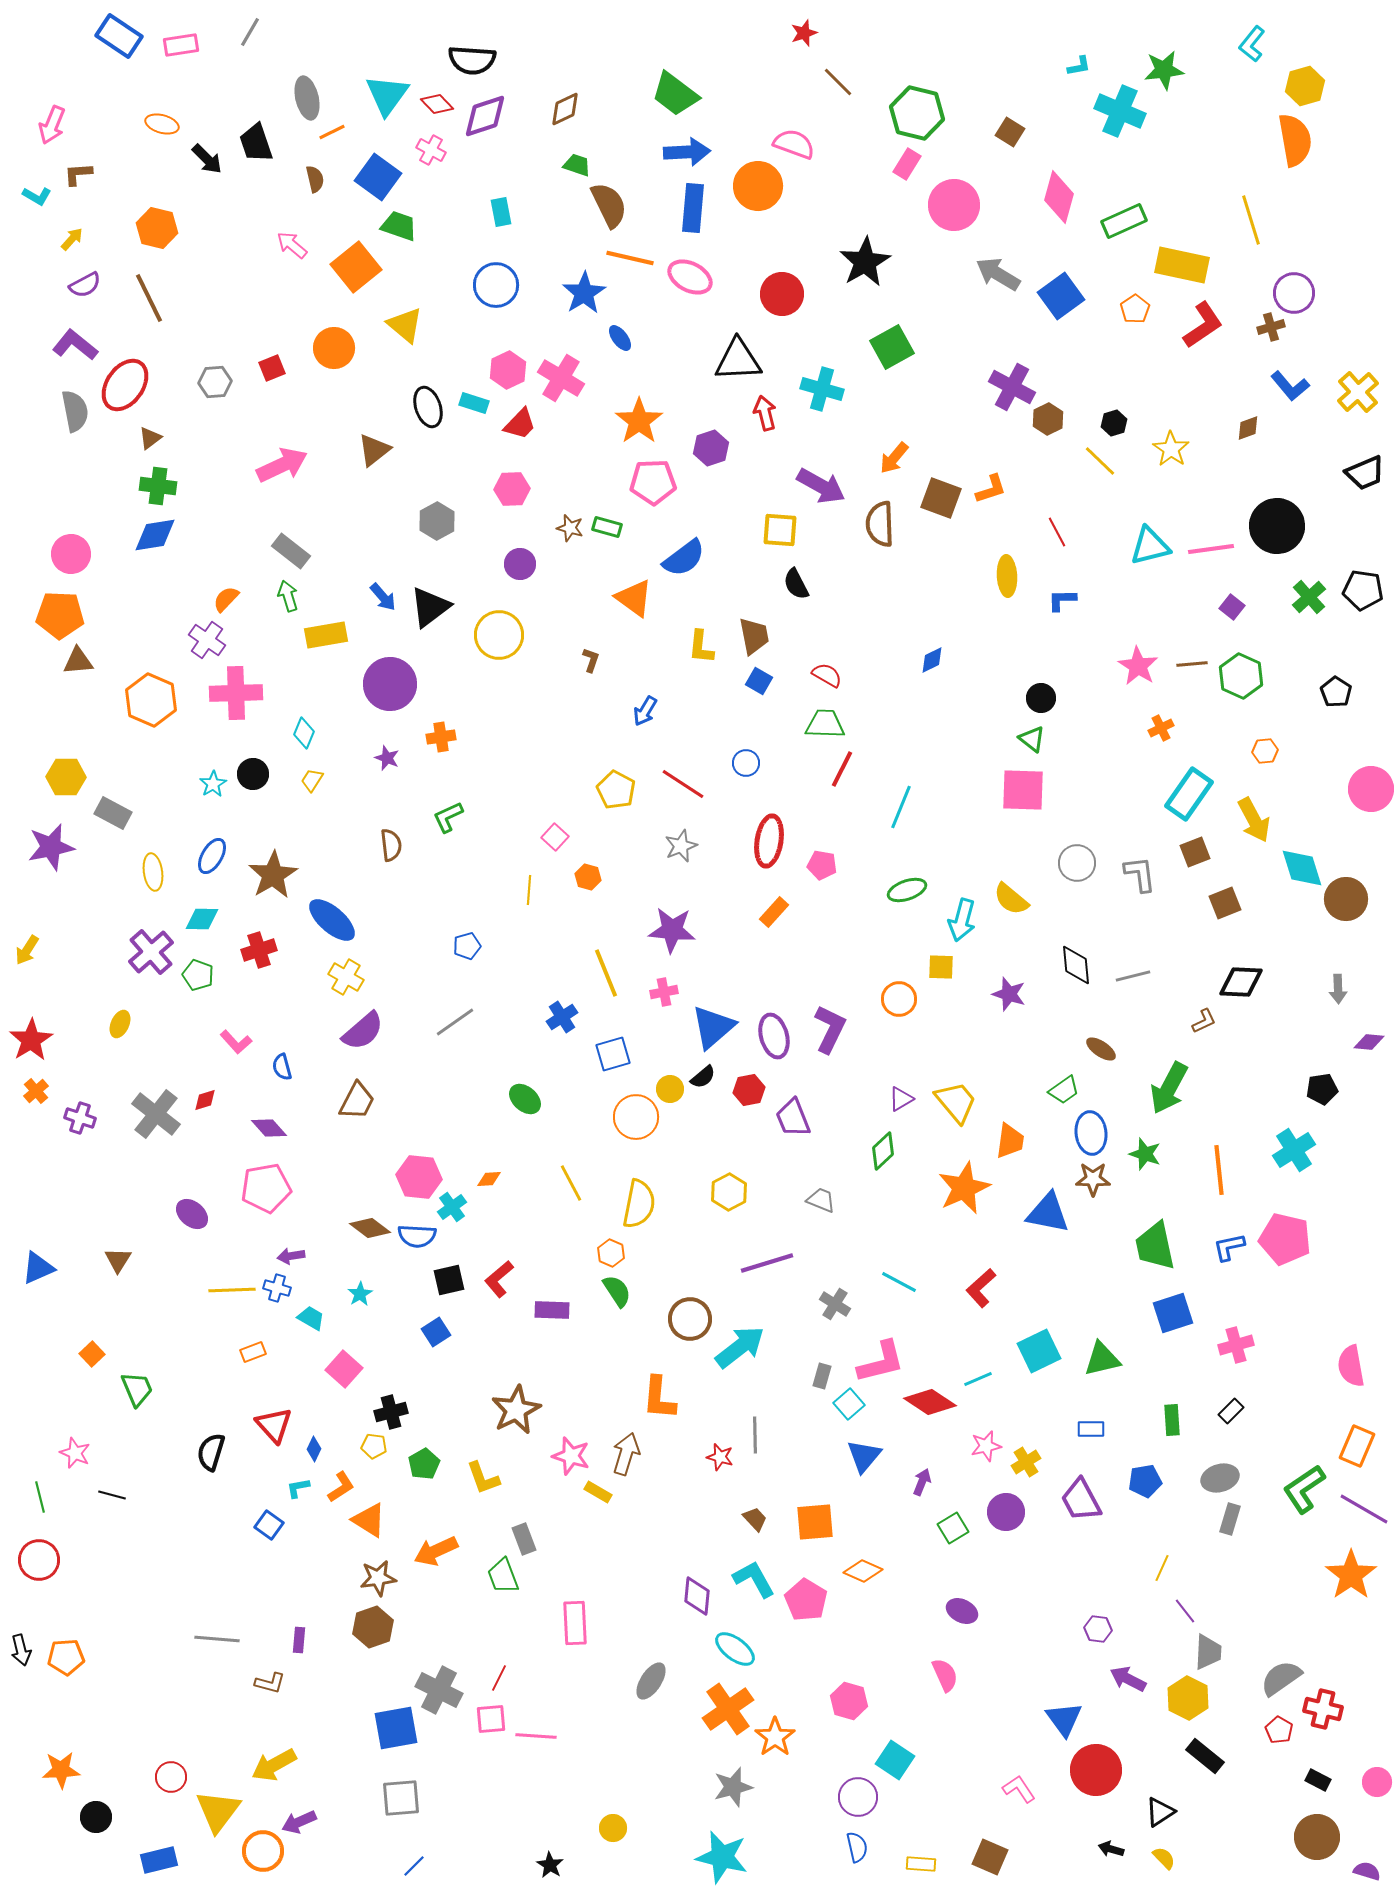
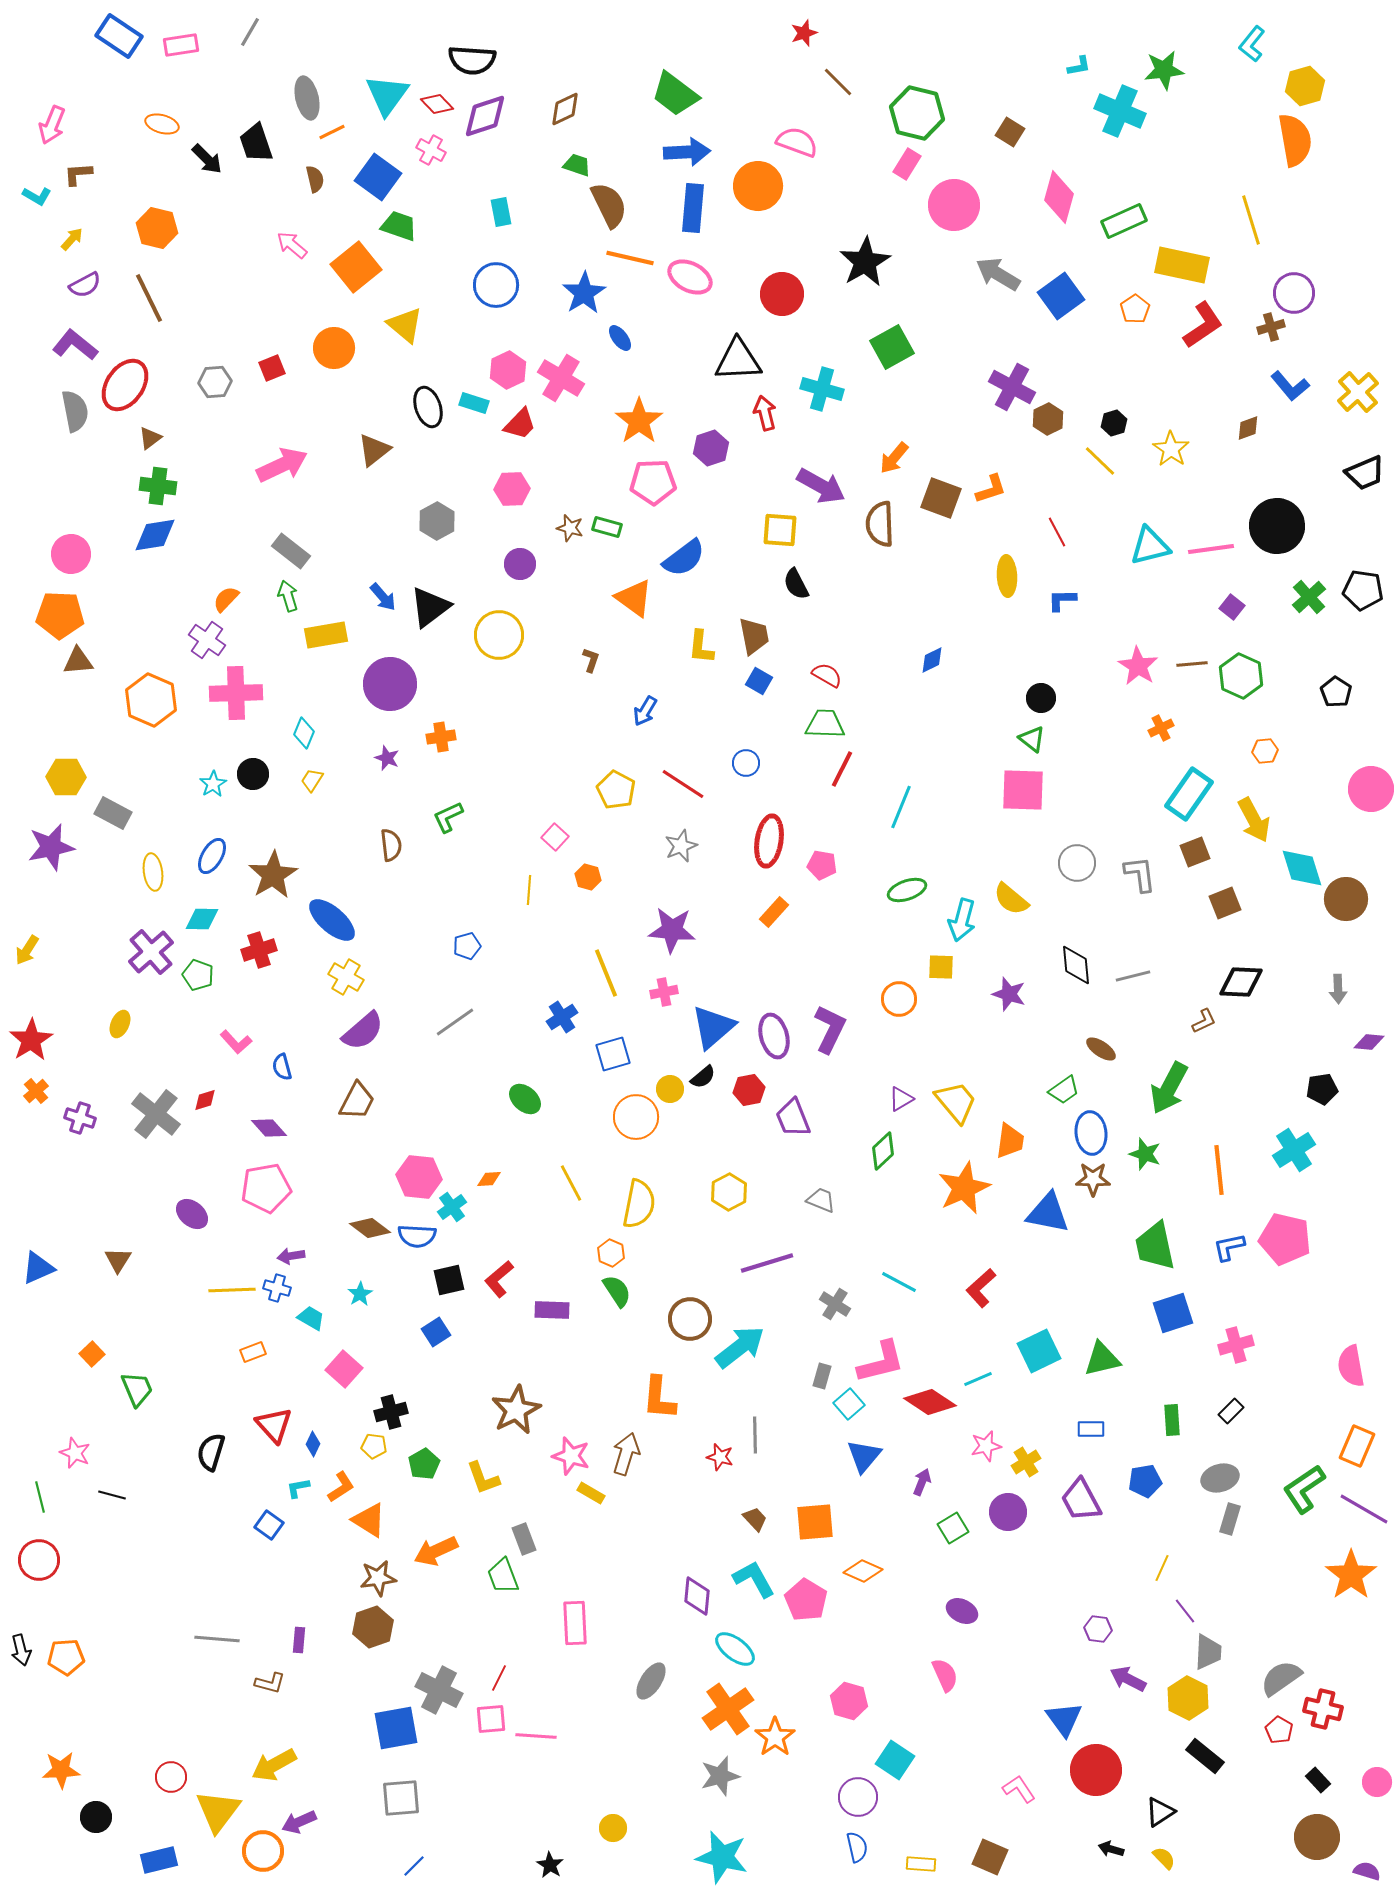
pink semicircle at (794, 144): moved 3 px right, 2 px up
blue diamond at (314, 1449): moved 1 px left, 5 px up
yellow rectangle at (598, 1492): moved 7 px left, 1 px down
purple circle at (1006, 1512): moved 2 px right
black rectangle at (1318, 1780): rotated 20 degrees clockwise
gray star at (733, 1787): moved 13 px left, 11 px up
